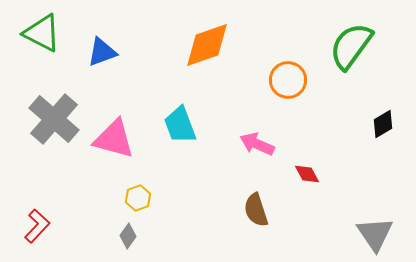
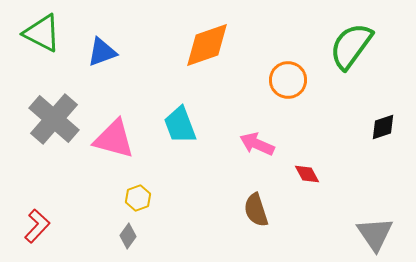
black diamond: moved 3 px down; rotated 12 degrees clockwise
